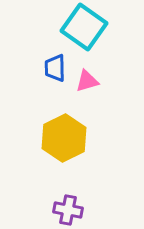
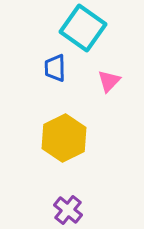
cyan square: moved 1 px left, 1 px down
pink triangle: moved 22 px right; rotated 30 degrees counterclockwise
purple cross: rotated 28 degrees clockwise
